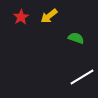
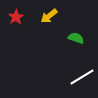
red star: moved 5 px left
